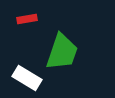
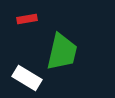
green trapezoid: rotated 6 degrees counterclockwise
